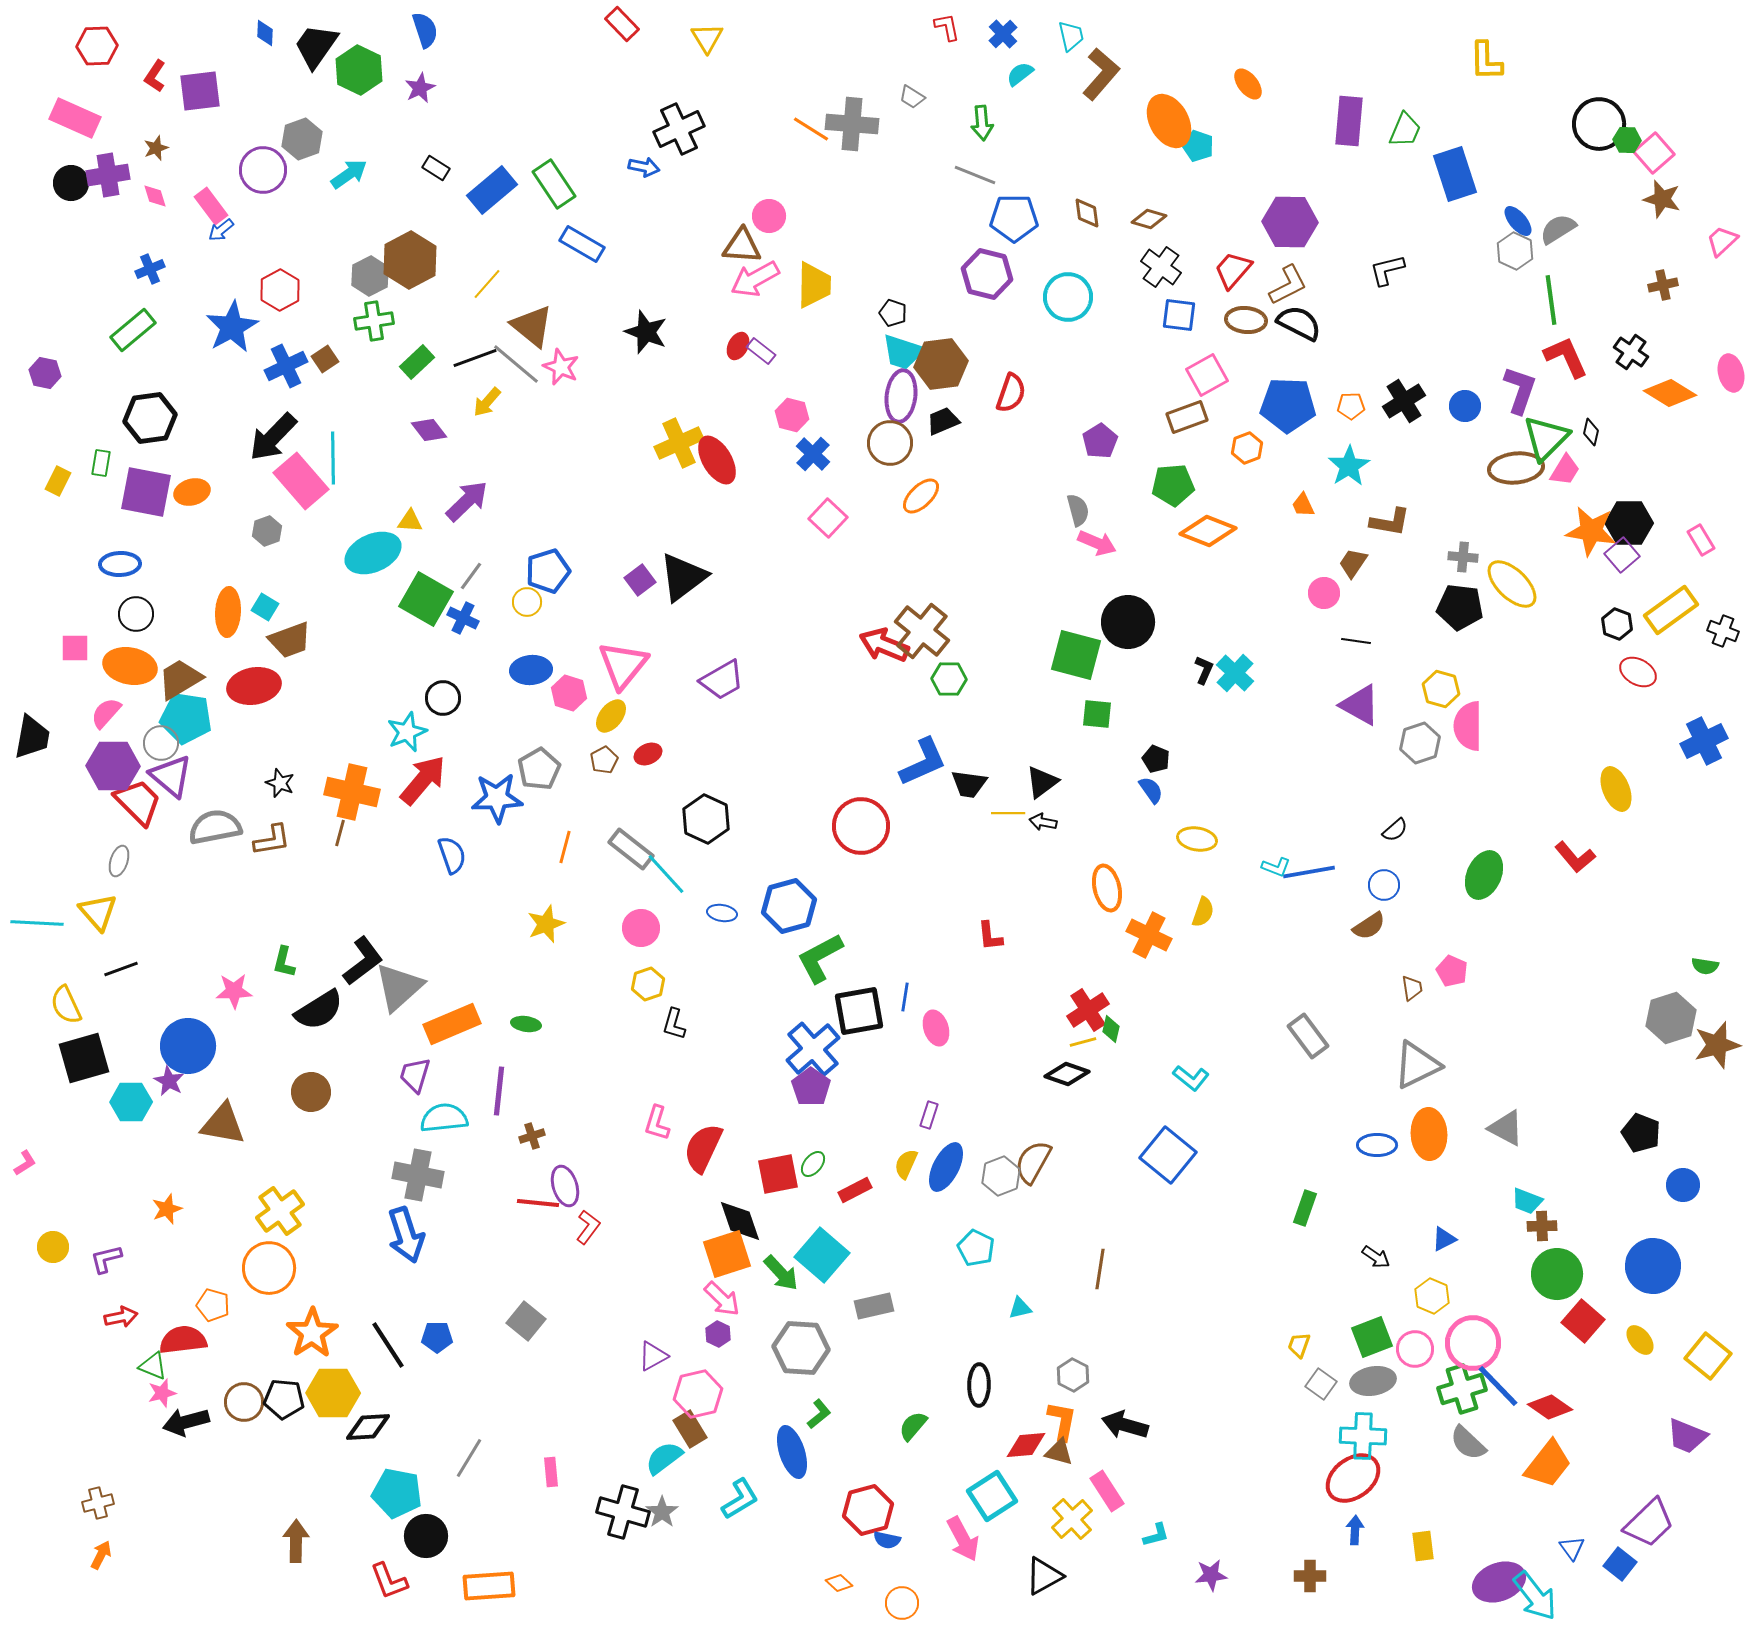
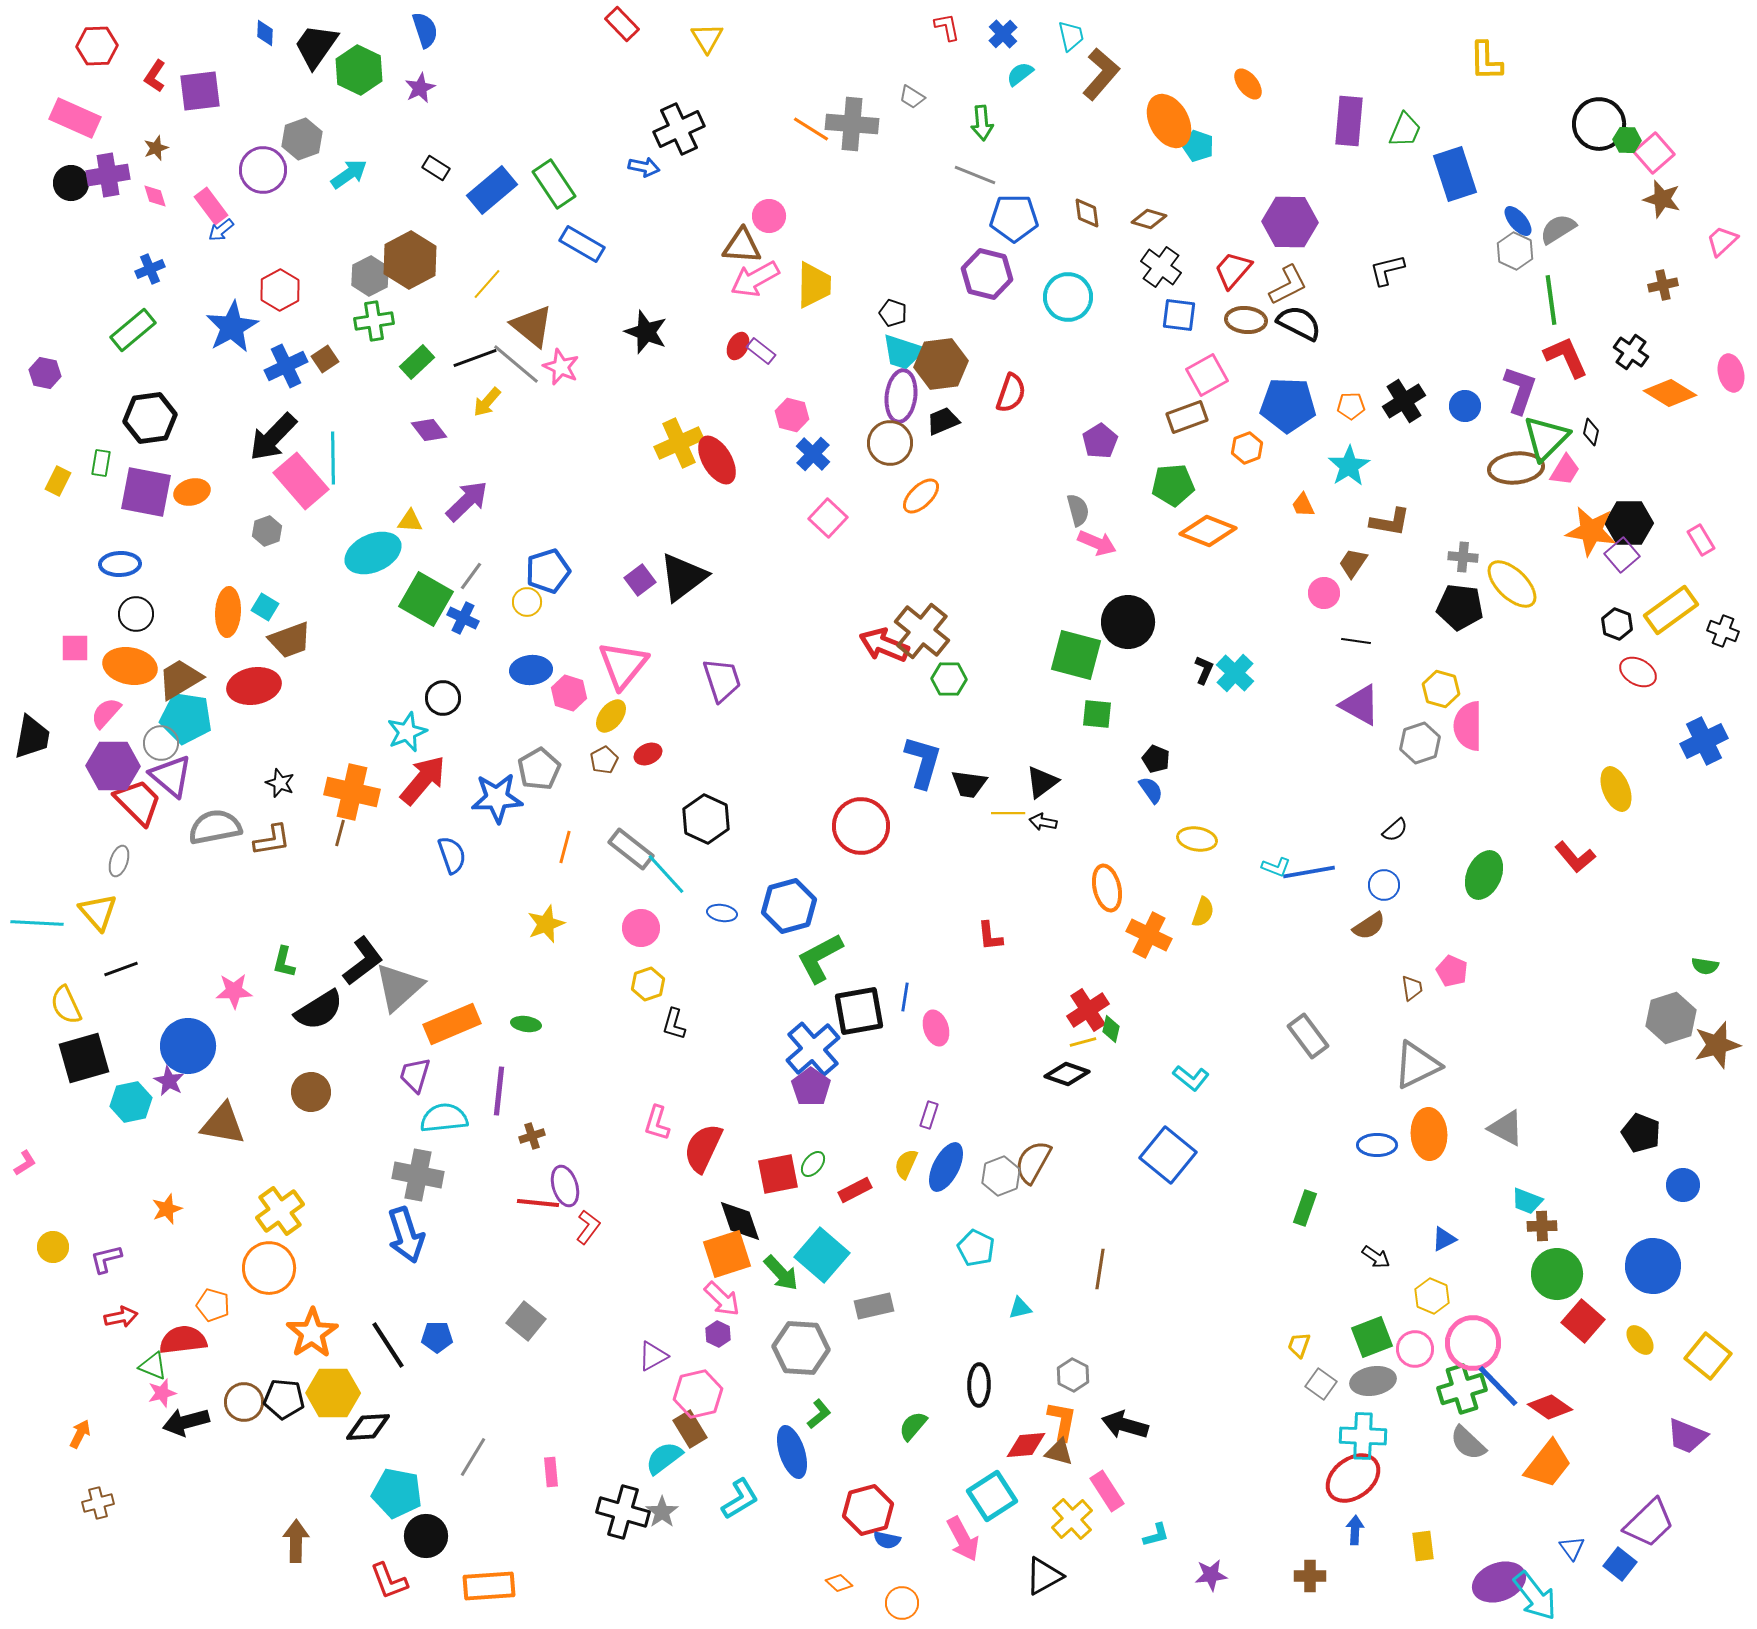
purple trapezoid at (722, 680): rotated 78 degrees counterclockwise
blue L-shape at (923, 762): rotated 50 degrees counterclockwise
cyan hexagon at (131, 1102): rotated 12 degrees counterclockwise
gray line at (469, 1458): moved 4 px right, 1 px up
orange arrow at (101, 1555): moved 21 px left, 121 px up
